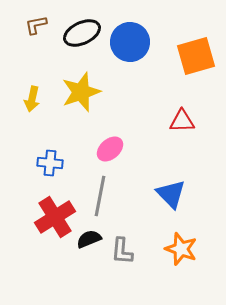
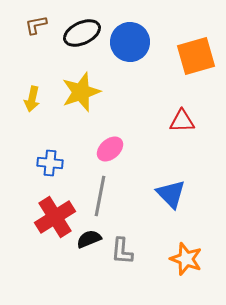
orange star: moved 5 px right, 10 px down
